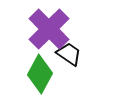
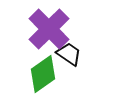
green diamond: moved 3 px right; rotated 27 degrees clockwise
